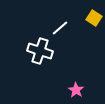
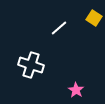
white line: moved 1 px left
white cross: moved 9 px left, 14 px down
